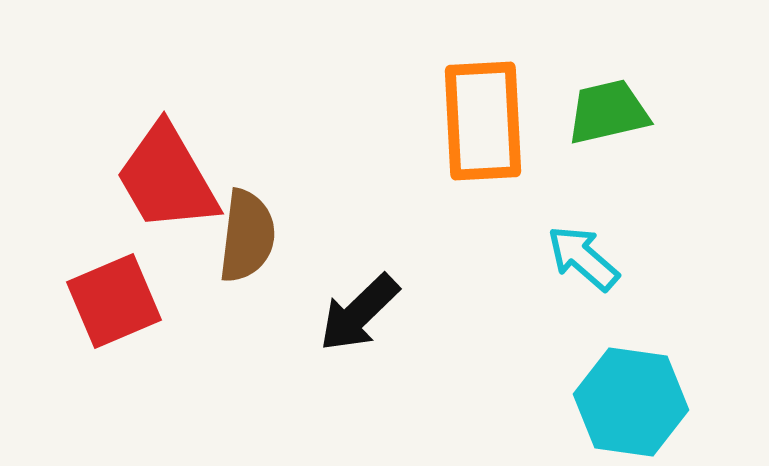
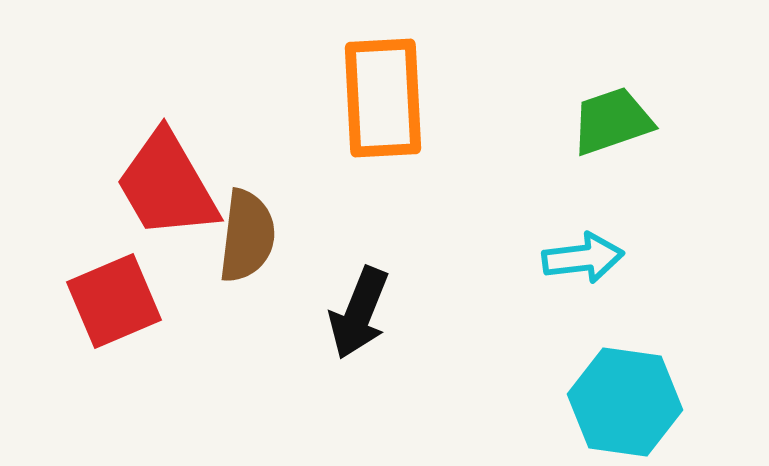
green trapezoid: moved 4 px right, 9 px down; rotated 6 degrees counterclockwise
orange rectangle: moved 100 px left, 23 px up
red trapezoid: moved 7 px down
cyan arrow: rotated 132 degrees clockwise
black arrow: rotated 24 degrees counterclockwise
cyan hexagon: moved 6 px left
